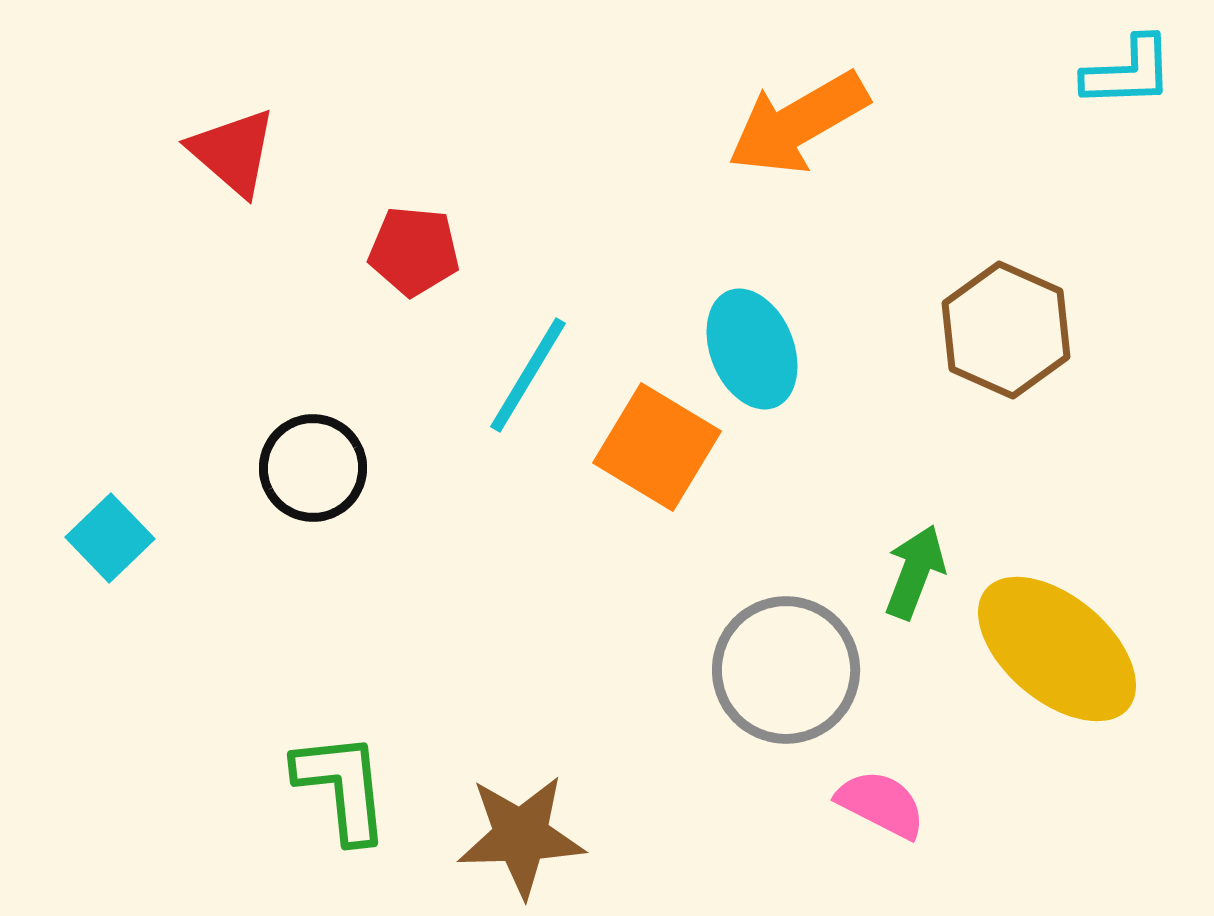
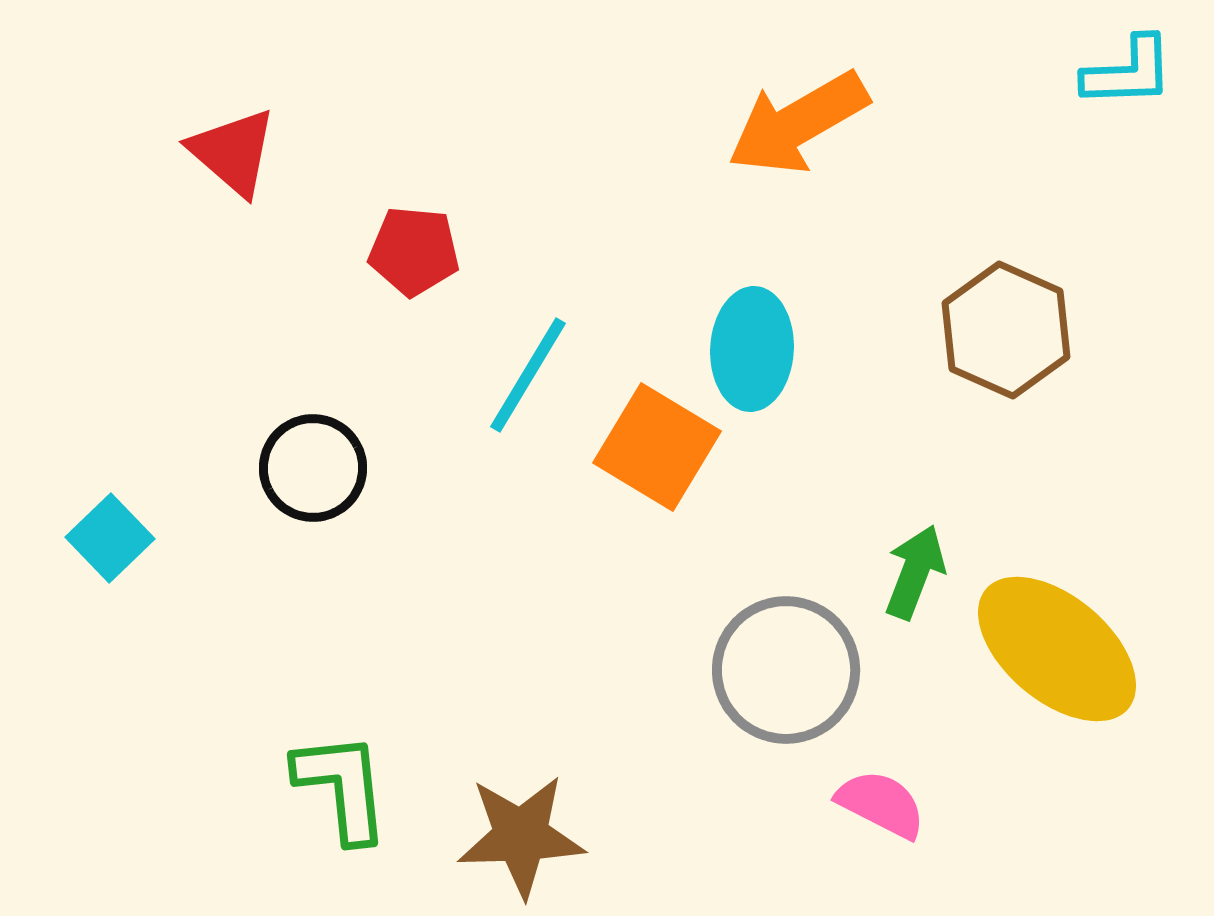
cyan ellipse: rotated 25 degrees clockwise
